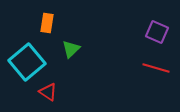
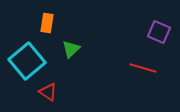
purple square: moved 2 px right
cyan square: moved 1 px up
red line: moved 13 px left
